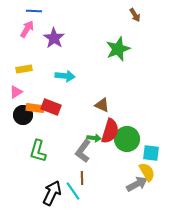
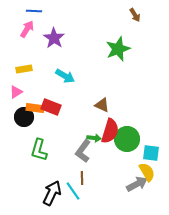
cyan arrow: rotated 24 degrees clockwise
black circle: moved 1 px right, 2 px down
green L-shape: moved 1 px right, 1 px up
